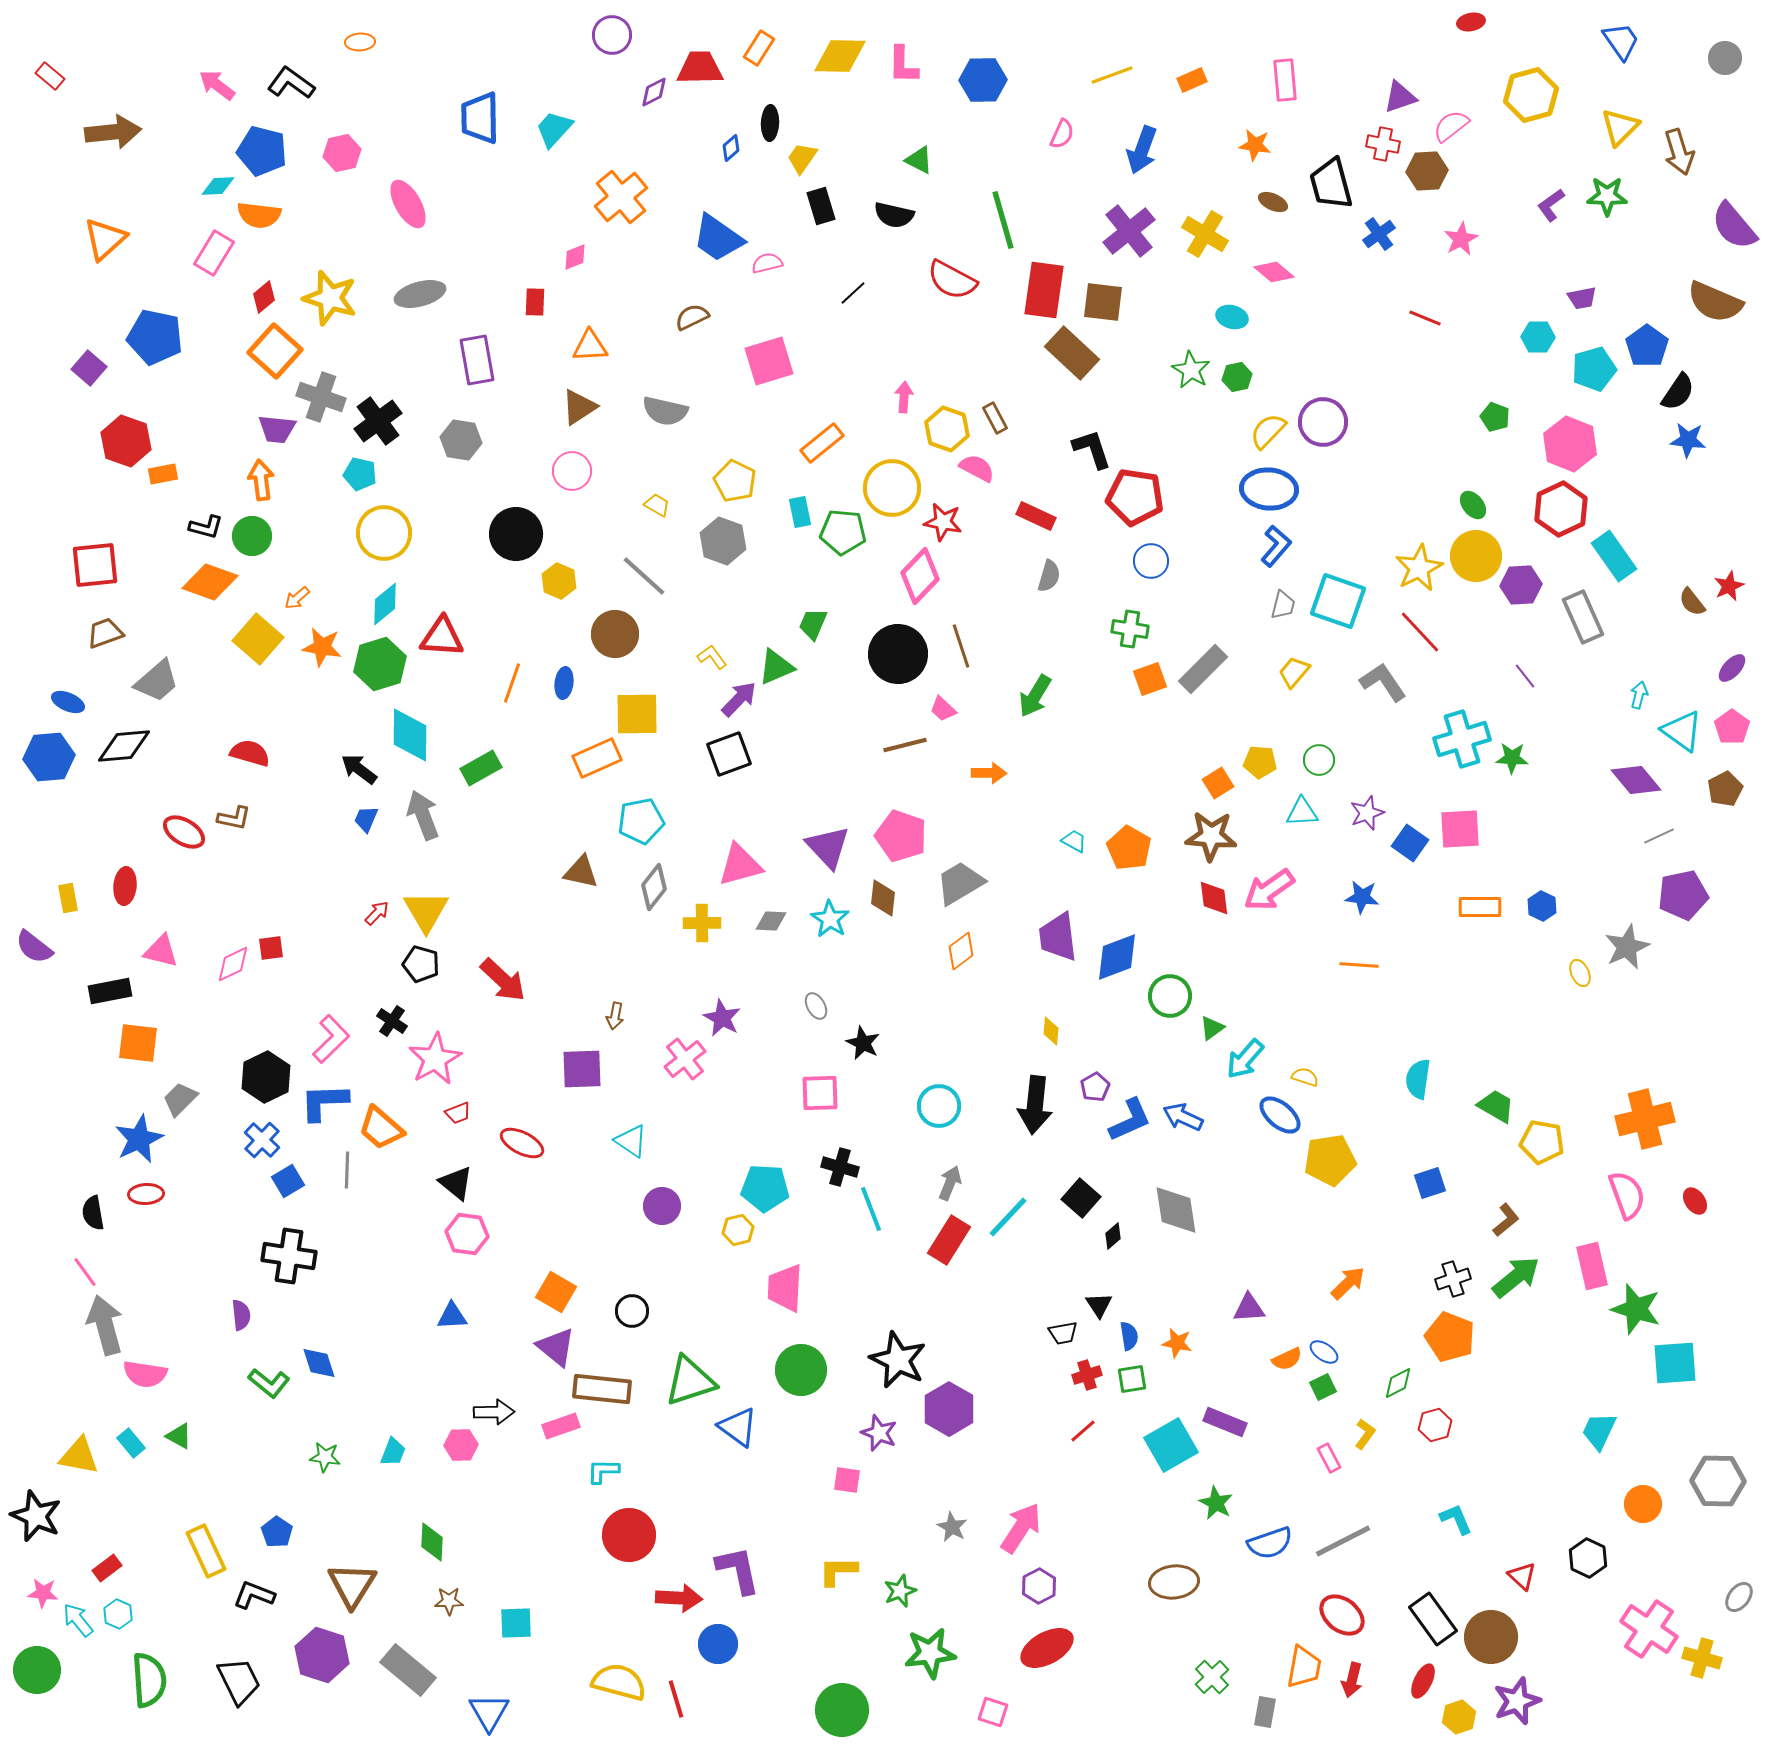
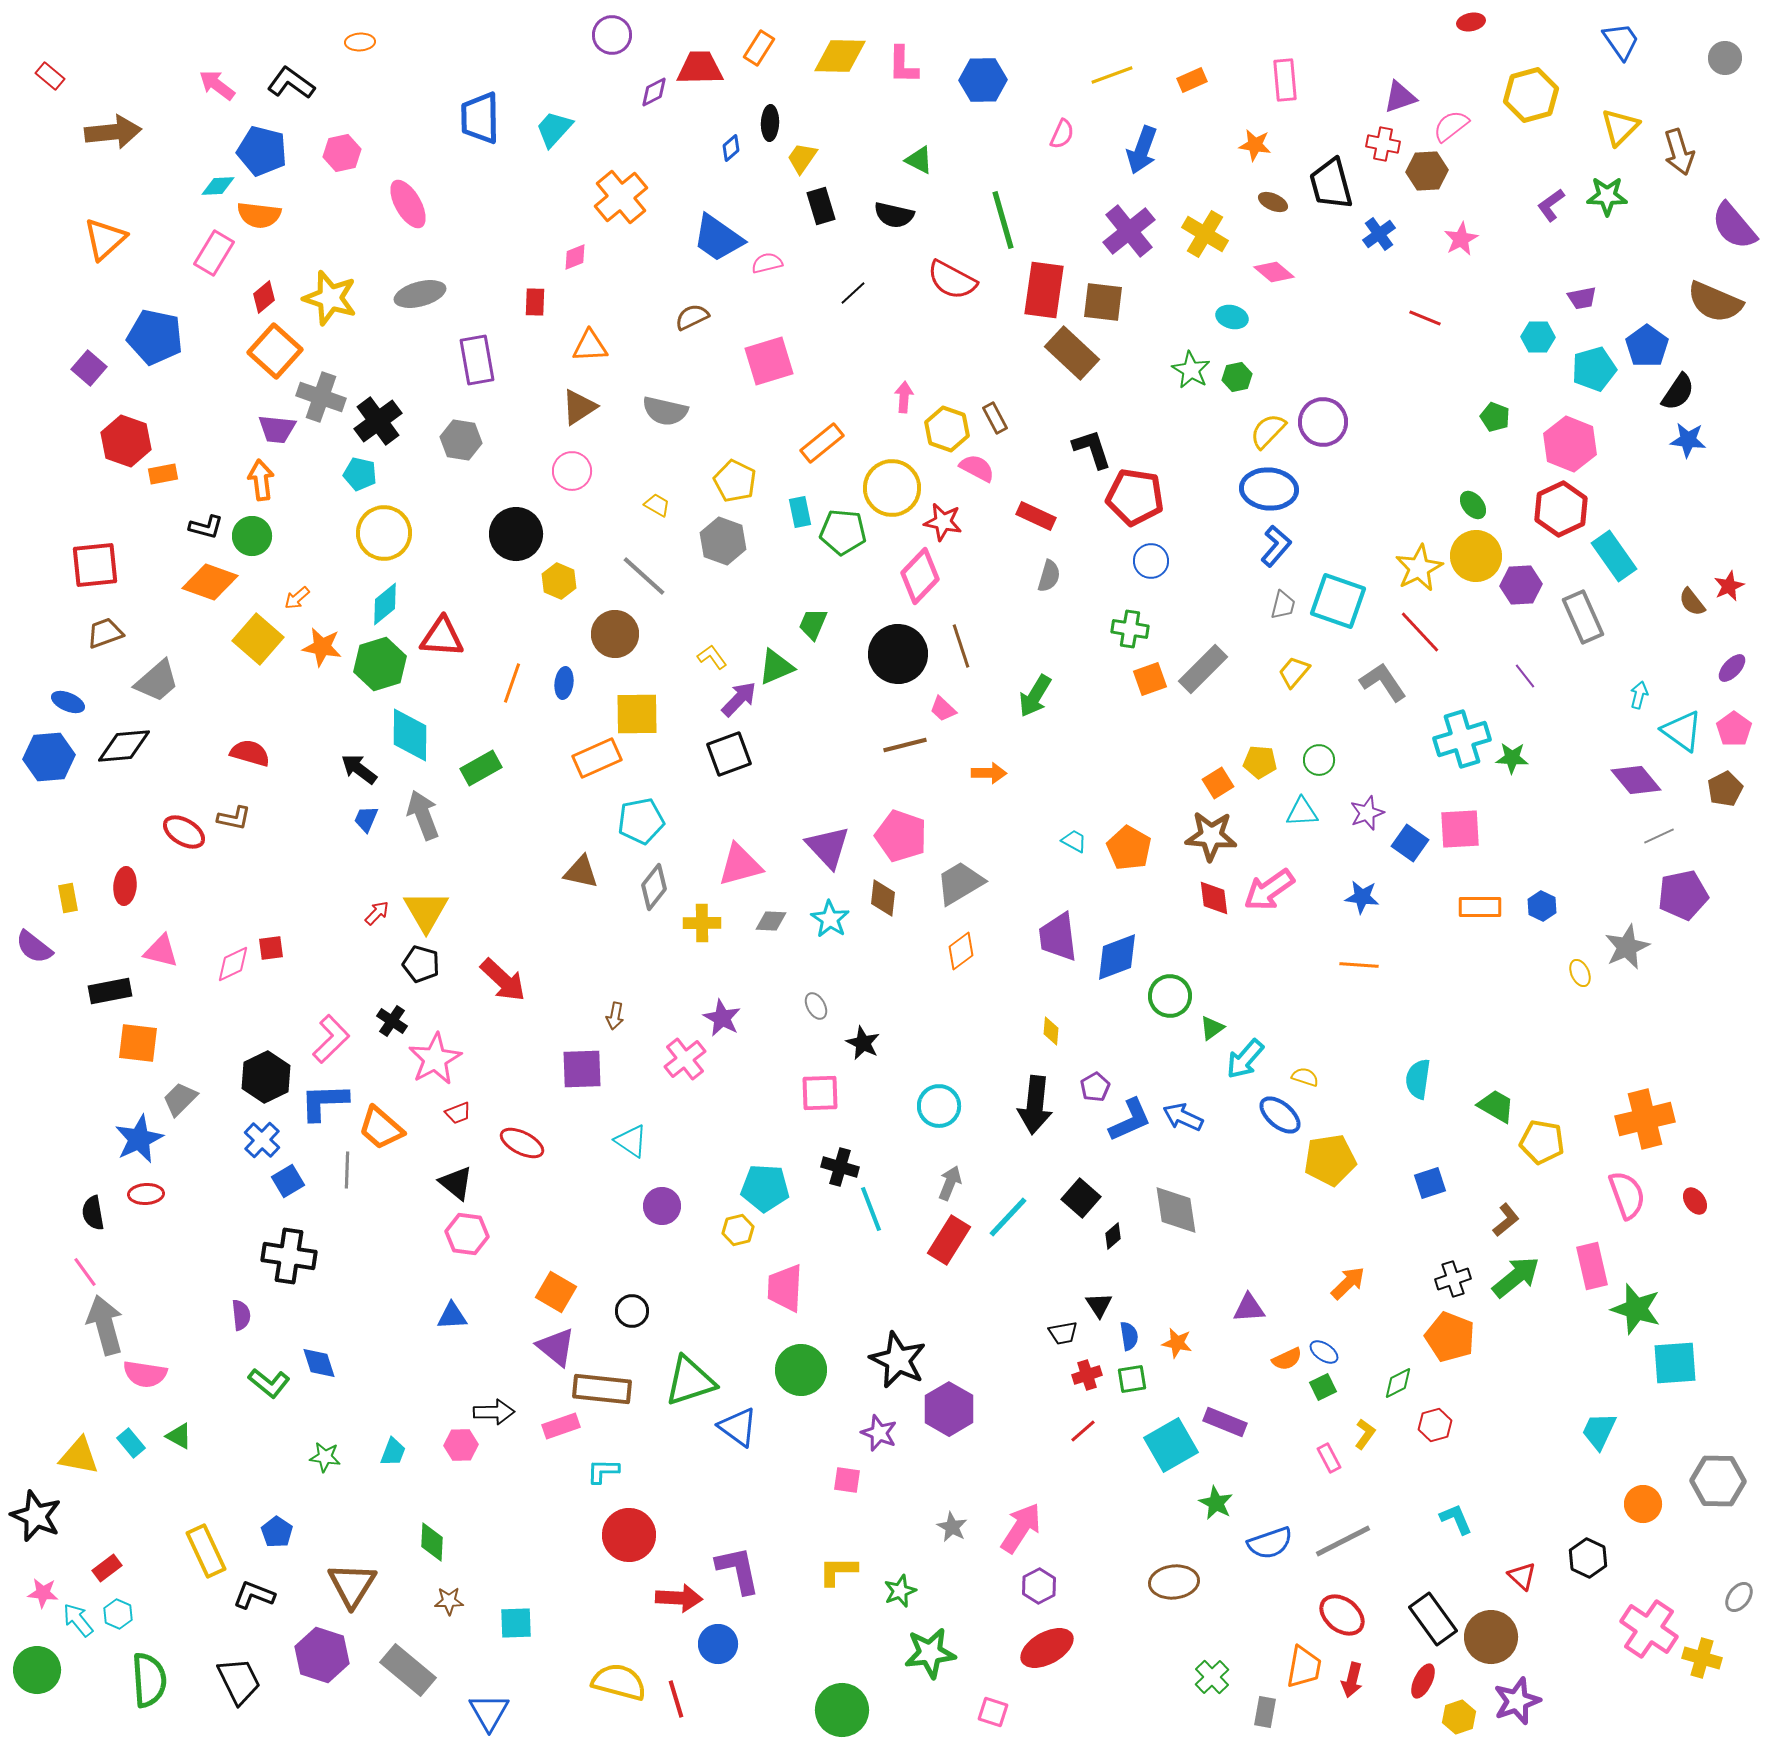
pink pentagon at (1732, 727): moved 2 px right, 2 px down
